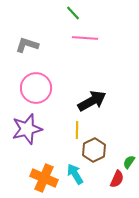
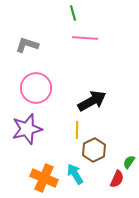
green line: rotated 28 degrees clockwise
